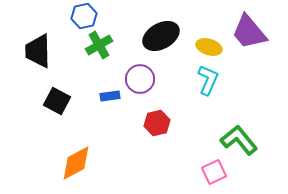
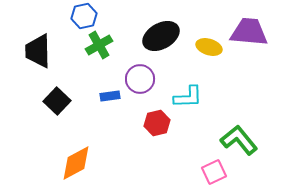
purple trapezoid: rotated 135 degrees clockwise
cyan L-shape: moved 20 px left, 17 px down; rotated 64 degrees clockwise
black square: rotated 16 degrees clockwise
